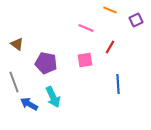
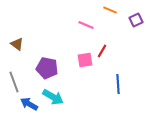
pink line: moved 3 px up
red line: moved 8 px left, 4 px down
purple pentagon: moved 1 px right, 5 px down
cyan arrow: rotated 35 degrees counterclockwise
